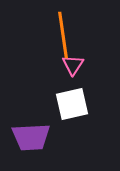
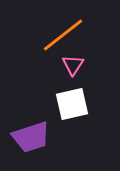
orange line: rotated 60 degrees clockwise
purple trapezoid: rotated 15 degrees counterclockwise
